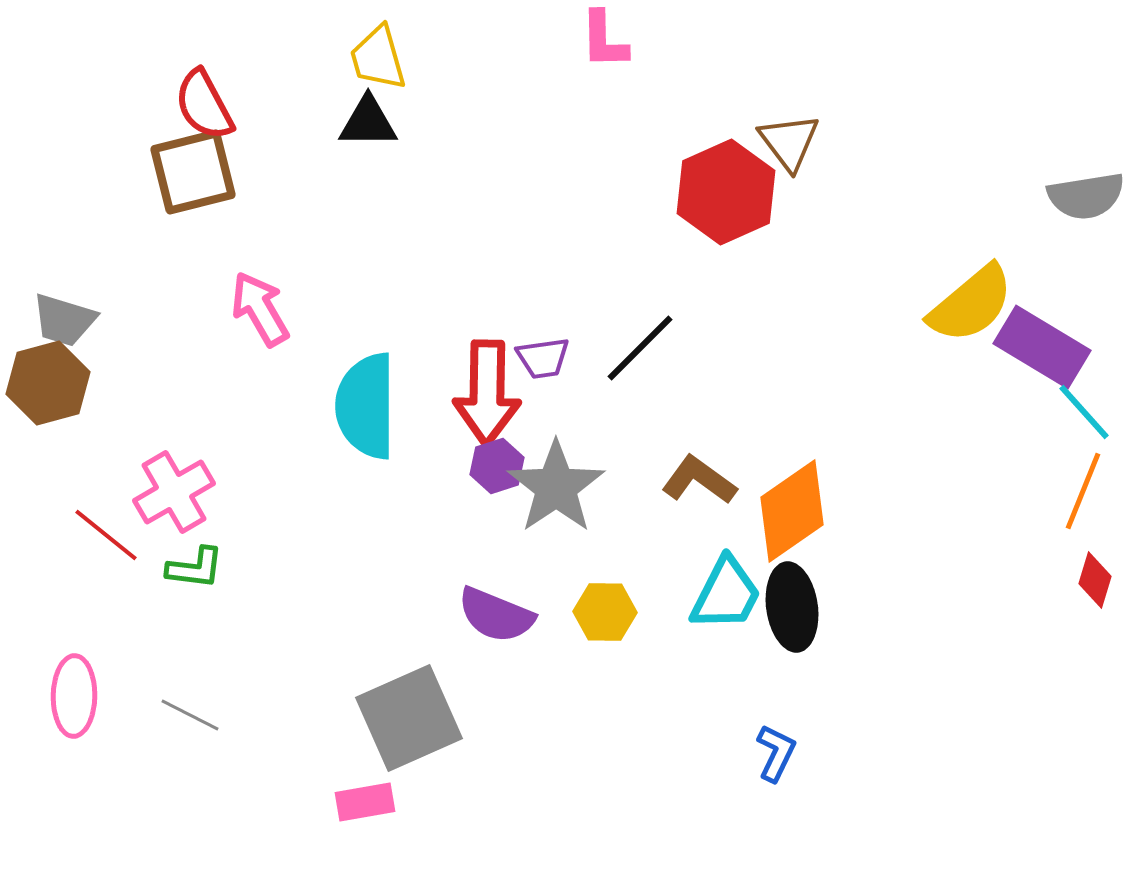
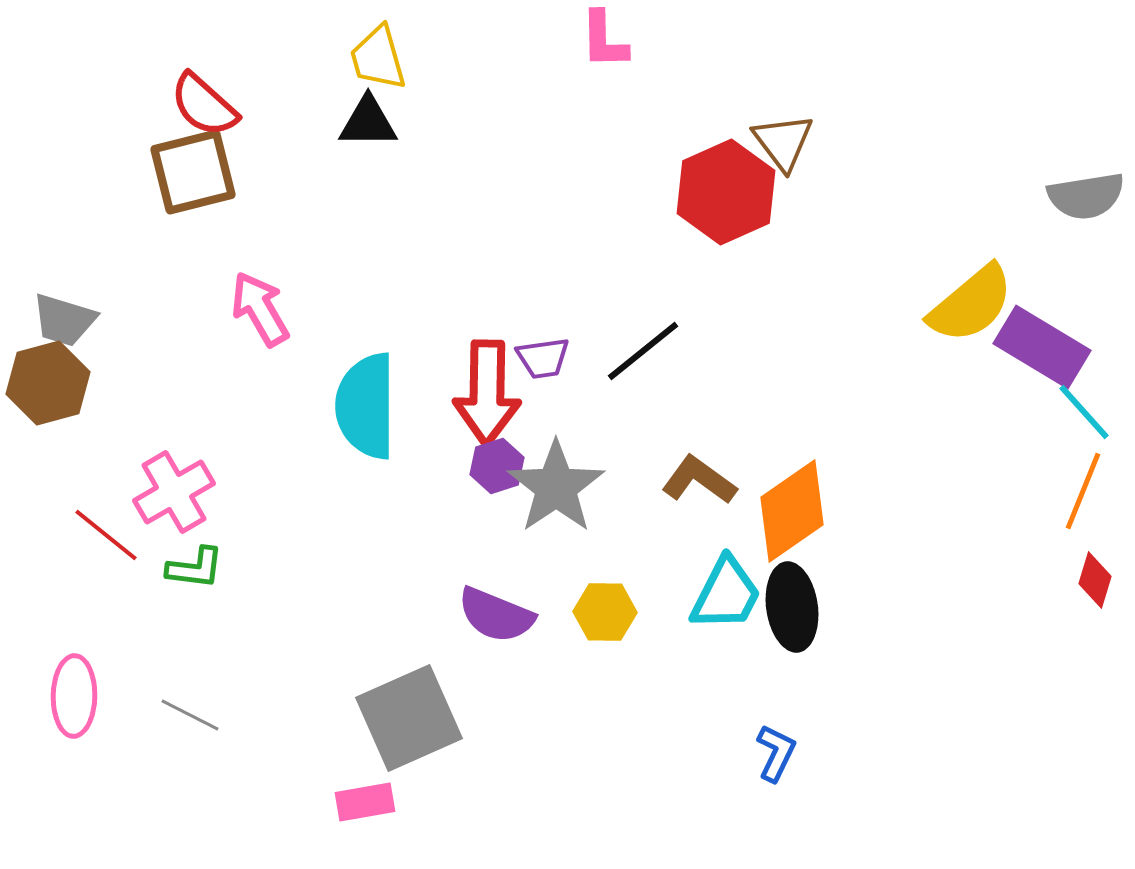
red semicircle: rotated 20 degrees counterclockwise
brown triangle: moved 6 px left
black line: moved 3 px right, 3 px down; rotated 6 degrees clockwise
